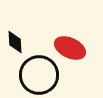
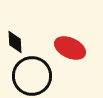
black circle: moved 7 px left, 1 px down
